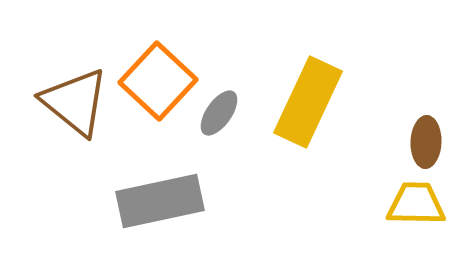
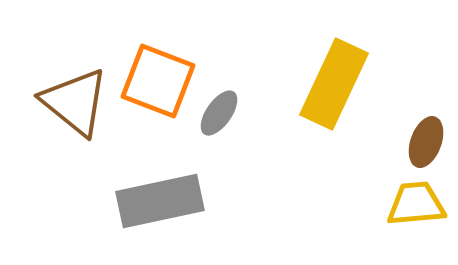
orange square: rotated 22 degrees counterclockwise
yellow rectangle: moved 26 px right, 18 px up
brown ellipse: rotated 18 degrees clockwise
yellow trapezoid: rotated 6 degrees counterclockwise
